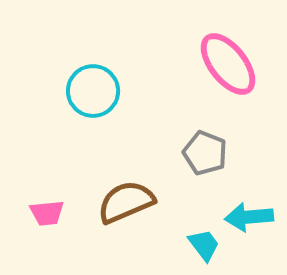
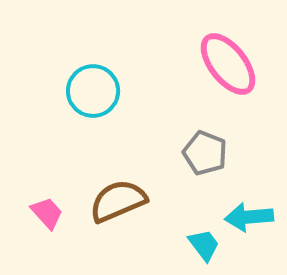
brown semicircle: moved 8 px left, 1 px up
pink trapezoid: rotated 126 degrees counterclockwise
